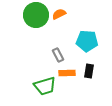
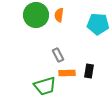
orange semicircle: moved 1 px down; rotated 56 degrees counterclockwise
cyan pentagon: moved 11 px right, 17 px up
